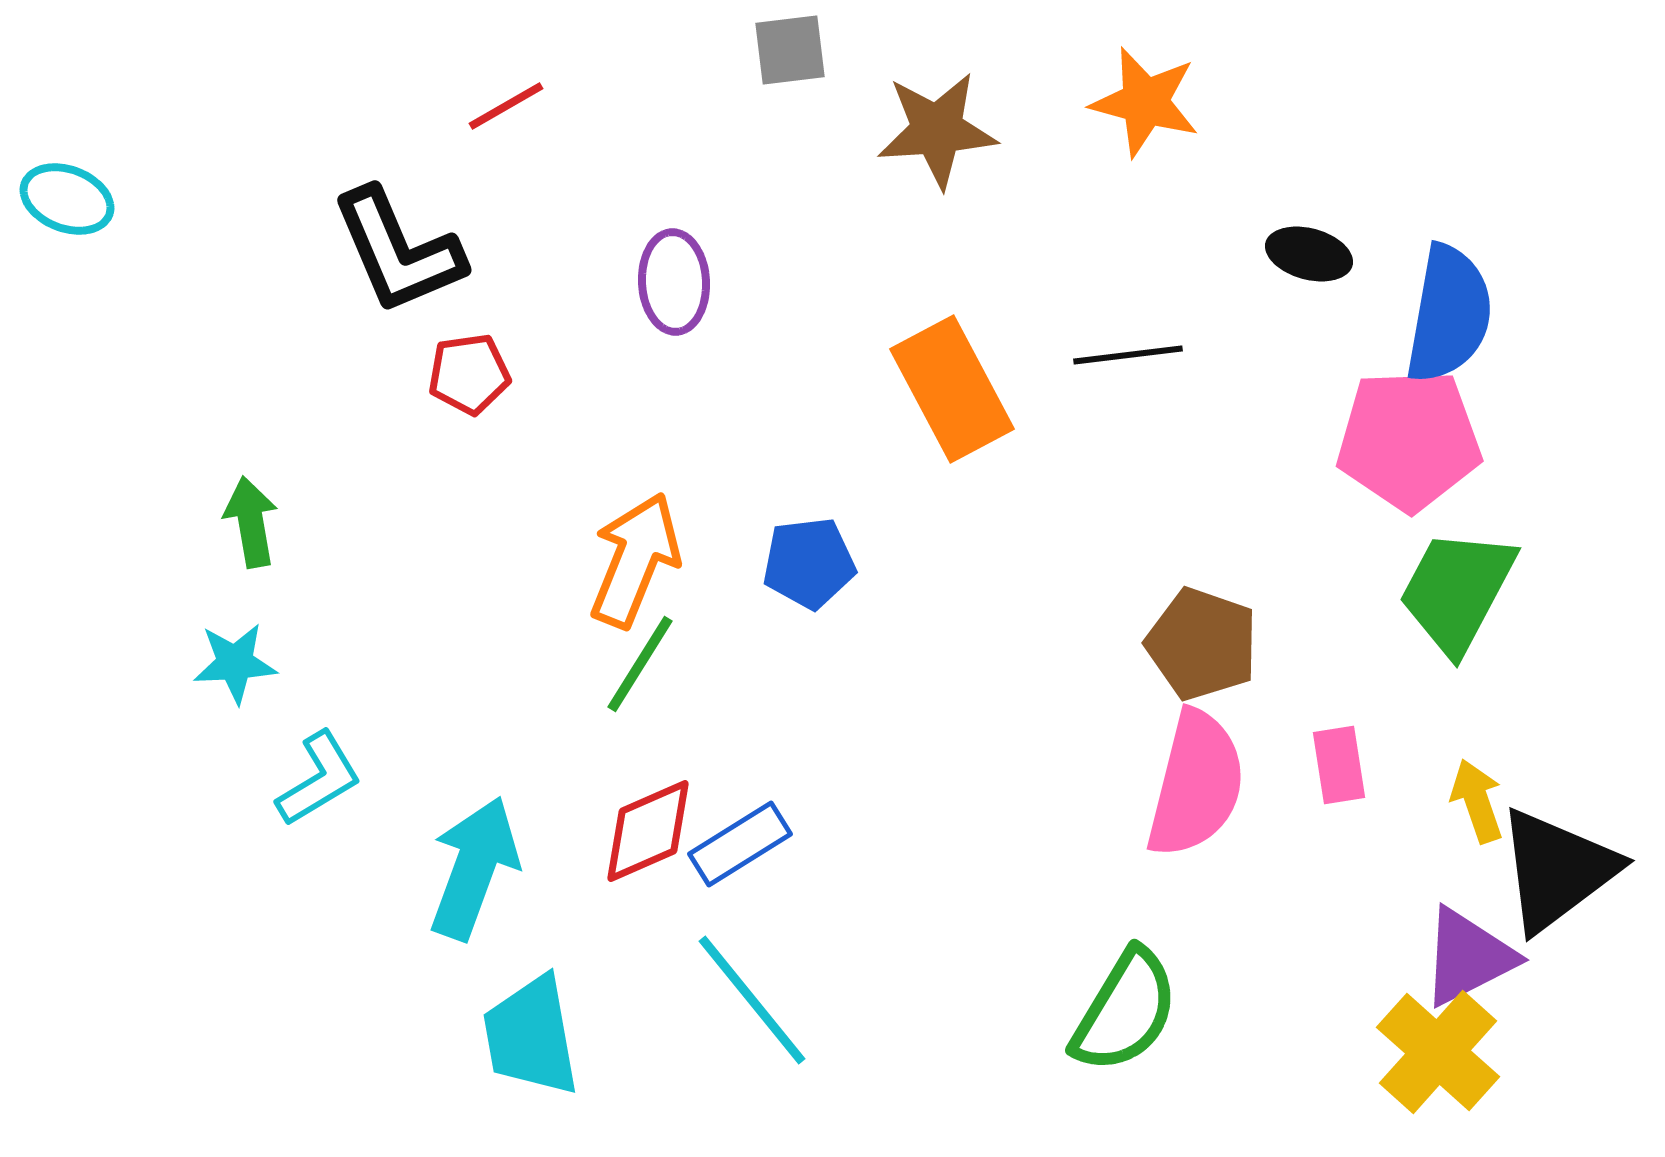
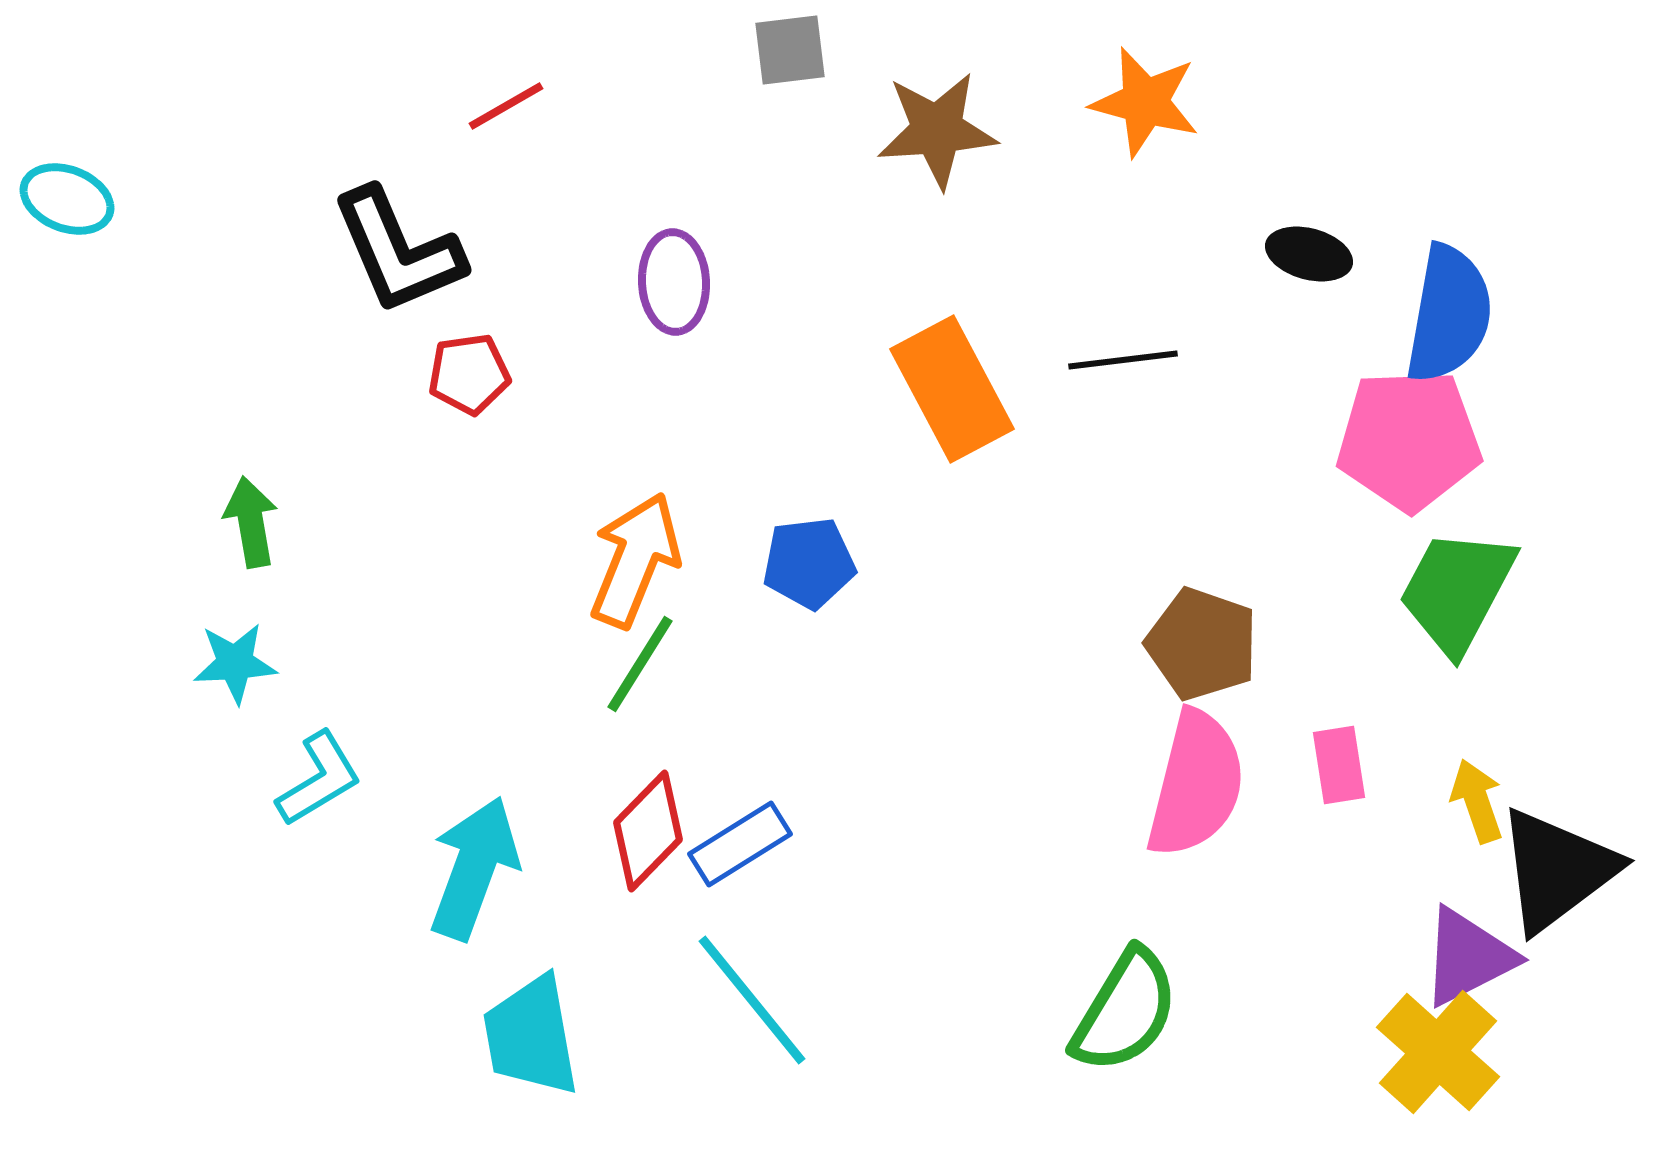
black line: moved 5 px left, 5 px down
red diamond: rotated 22 degrees counterclockwise
